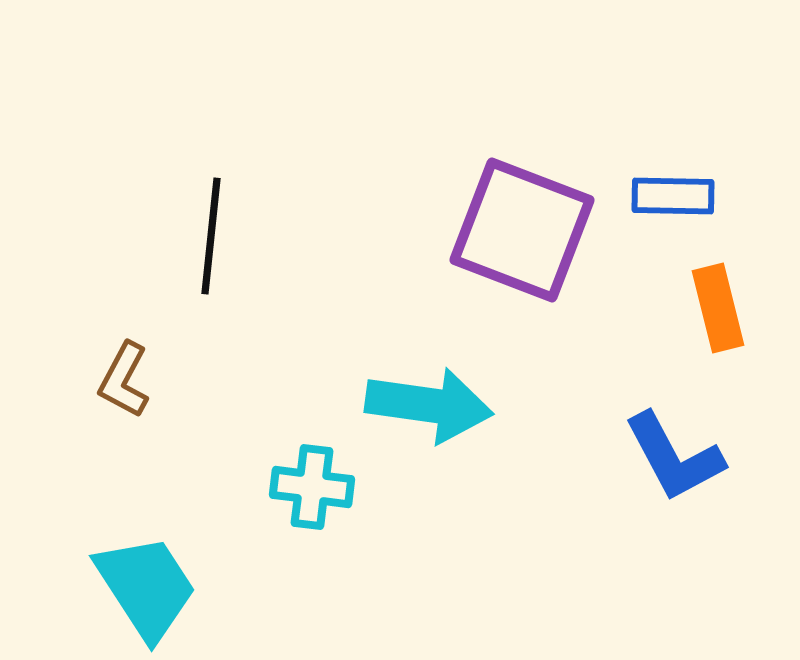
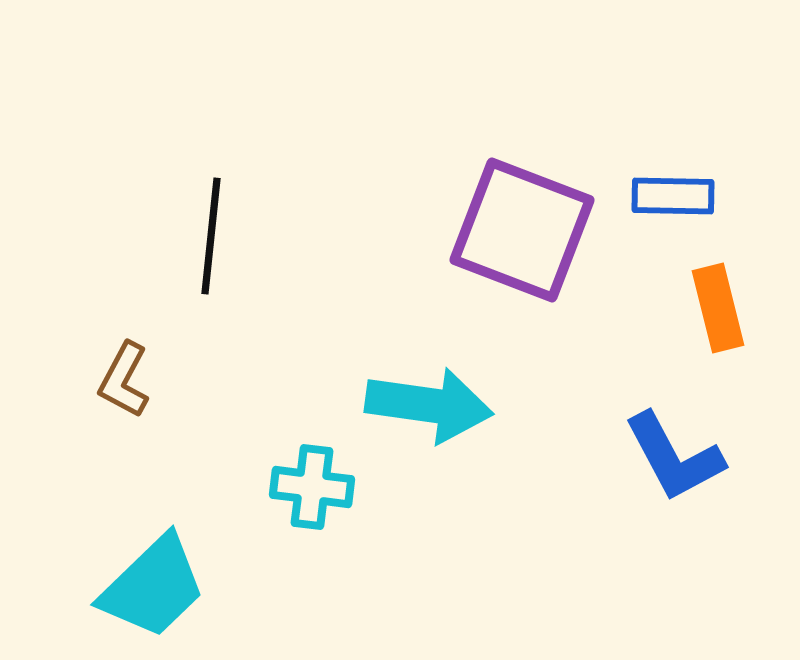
cyan trapezoid: moved 7 px right; rotated 79 degrees clockwise
